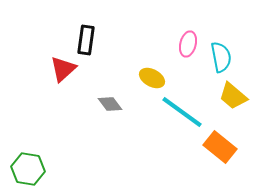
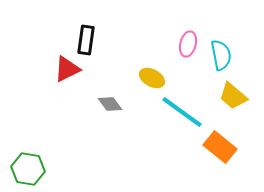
cyan semicircle: moved 2 px up
red triangle: moved 4 px right; rotated 16 degrees clockwise
